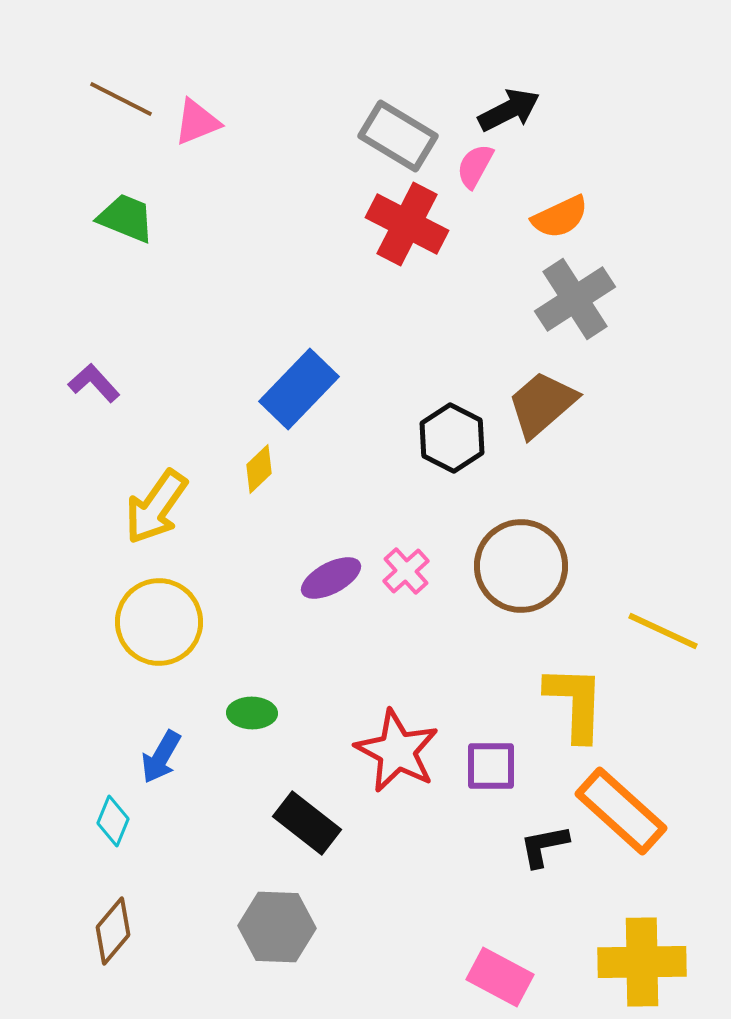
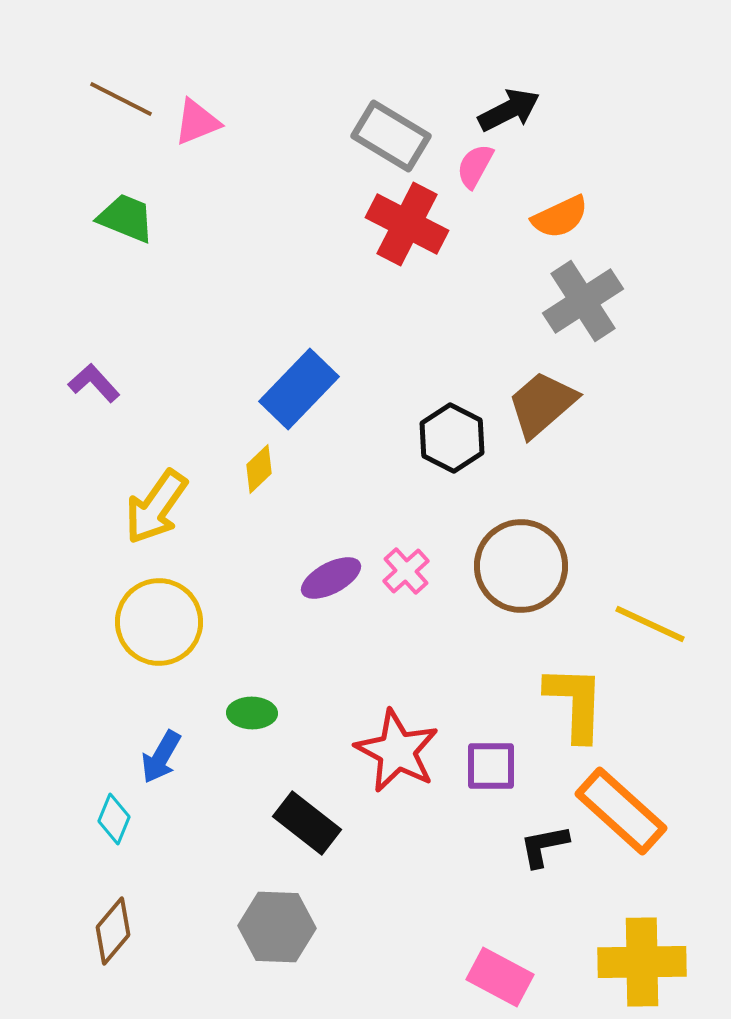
gray rectangle: moved 7 px left
gray cross: moved 8 px right, 2 px down
yellow line: moved 13 px left, 7 px up
cyan diamond: moved 1 px right, 2 px up
